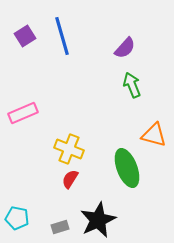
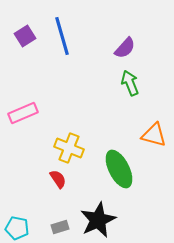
green arrow: moved 2 px left, 2 px up
yellow cross: moved 1 px up
green ellipse: moved 8 px left, 1 px down; rotated 6 degrees counterclockwise
red semicircle: moved 12 px left; rotated 114 degrees clockwise
cyan pentagon: moved 10 px down
